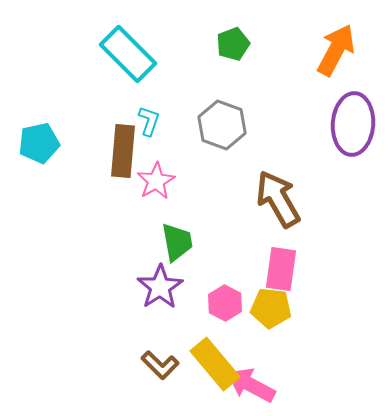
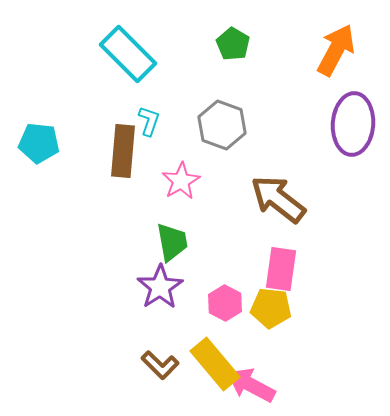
green pentagon: rotated 20 degrees counterclockwise
cyan pentagon: rotated 18 degrees clockwise
pink star: moved 25 px right
brown arrow: rotated 22 degrees counterclockwise
green trapezoid: moved 5 px left
